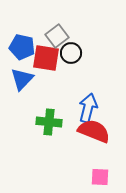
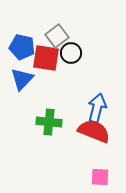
blue arrow: moved 9 px right
